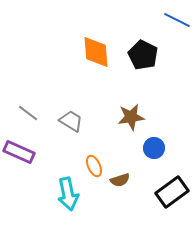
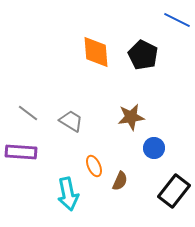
purple rectangle: moved 2 px right; rotated 20 degrees counterclockwise
brown semicircle: moved 1 px down; rotated 48 degrees counterclockwise
black rectangle: moved 2 px right, 1 px up; rotated 16 degrees counterclockwise
